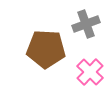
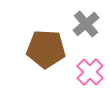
gray cross: rotated 20 degrees counterclockwise
